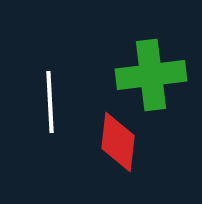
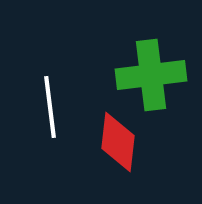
white line: moved 5 px down; rotated 4 degrees counterclockwise
